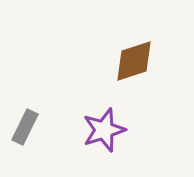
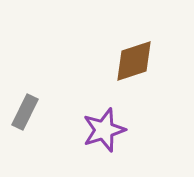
gray rectangle: moved 15 px up
